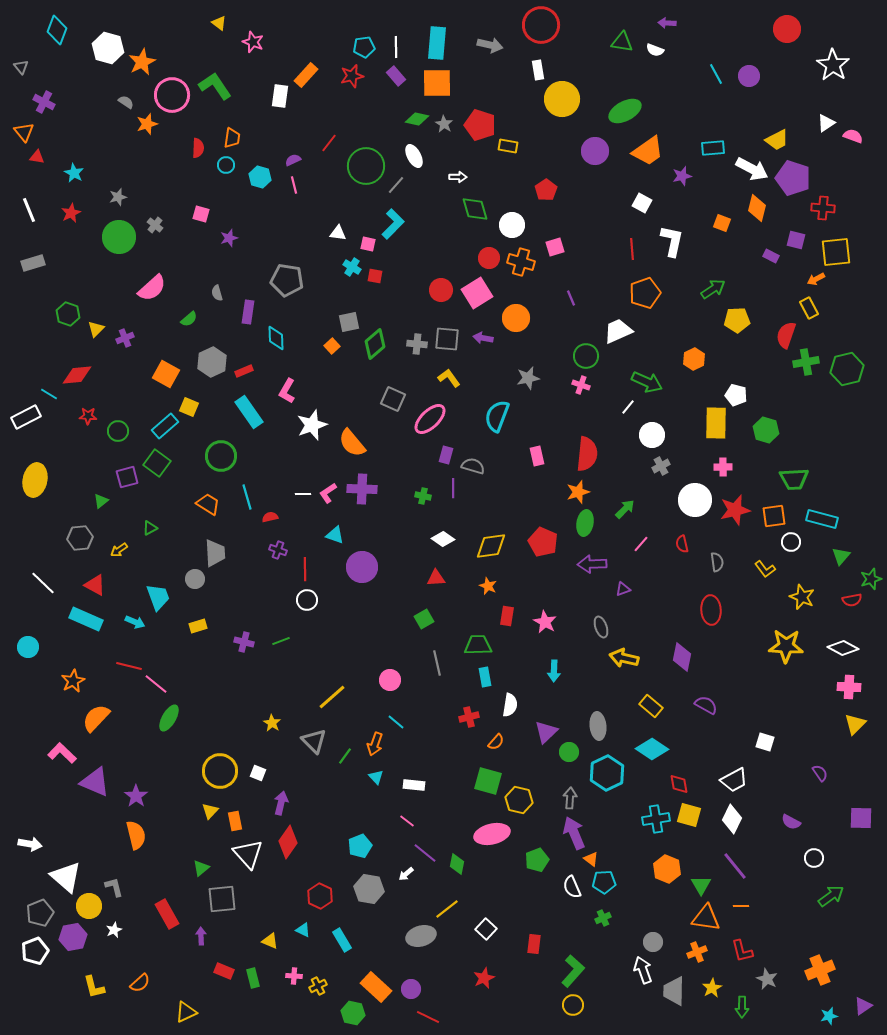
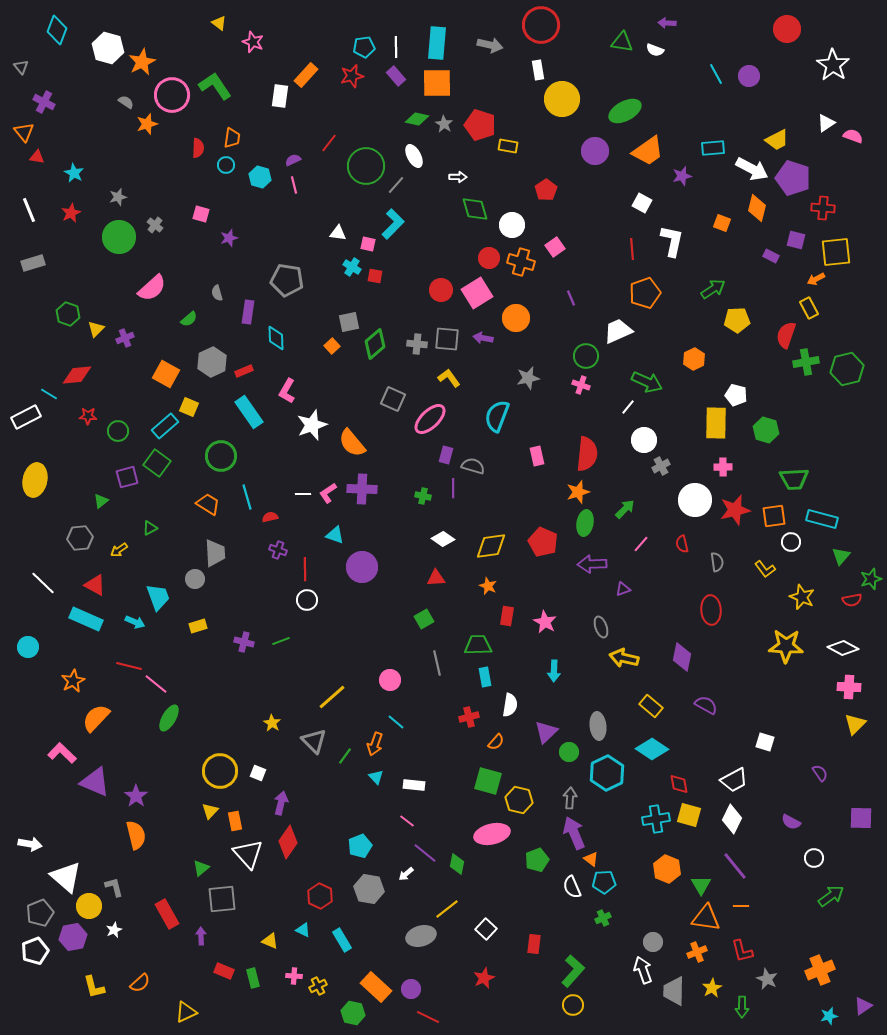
pink square at (555, 247): rotated 18 degrees counterclockwise
white circle at (652, 435): moved 8 px left, 5 px down
